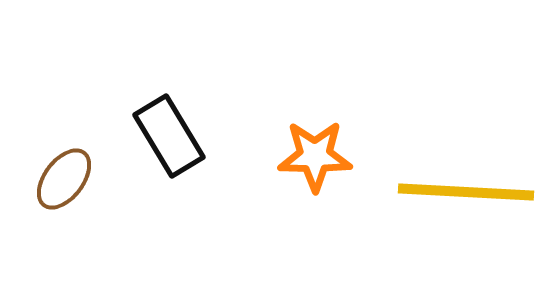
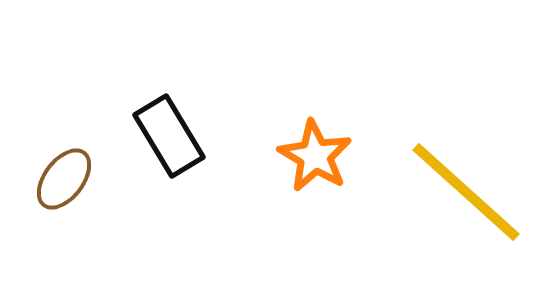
orange star: rotated 30 degrees clockwise
yellow line: rotated 39 degrees clockwise
